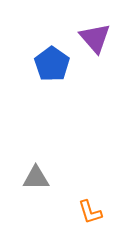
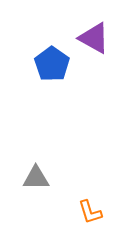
purple triangle: moved 1 px left; rotated 20 degrees counterclockwise
